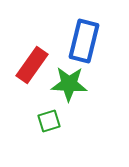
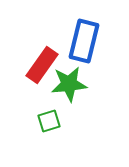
red rectangle: moved 10 px right
green star: rotated 9 degrees counterclockwise
